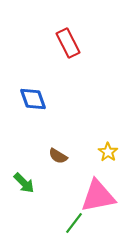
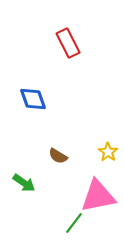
green arrow: rotated 10 degrees counterclockwise
